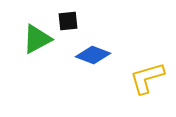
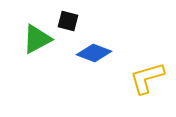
black square: rotated 20 degrees clockwise
blue diamond: moved 1 px right, 2 px up
